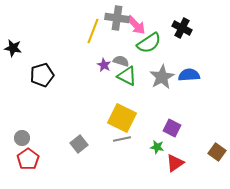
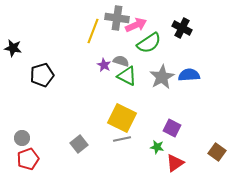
pink arrow: rotated 70 degrees counterclockwise
red pentagon: rotated 15 degrees clockwise
